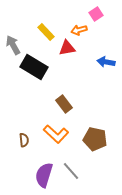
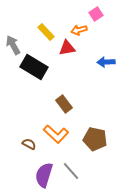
blue arrow: rotated 12 degrees counterclockwise
brown semicircle: moved 5 px right, 4 px down; rotated 56 degrees counterclockwise
